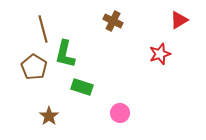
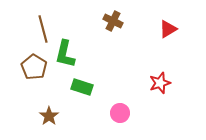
red triangle: moved 11 px left, 9 px down
red star: moved 29 px down
